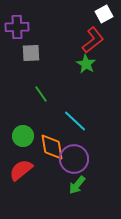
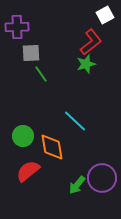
white square: moved 1 px right, 1 px down
red L-shape: moved 2 px left, 2 px down
green star: rotated 24 degrees clockwise
green line: moved 20 px up
purple circle: moved 28 px right, 19 px down
red semicircle: moved 7 px right, 1 px down
